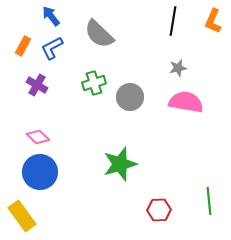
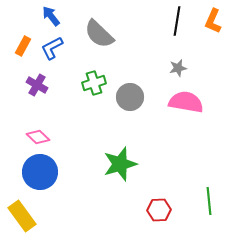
black line: moved 4 px right
